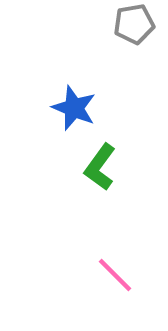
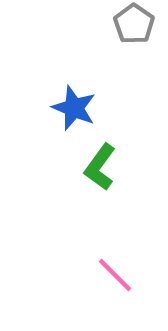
gray pentagon: rotated 27 degrees counterclockwise
